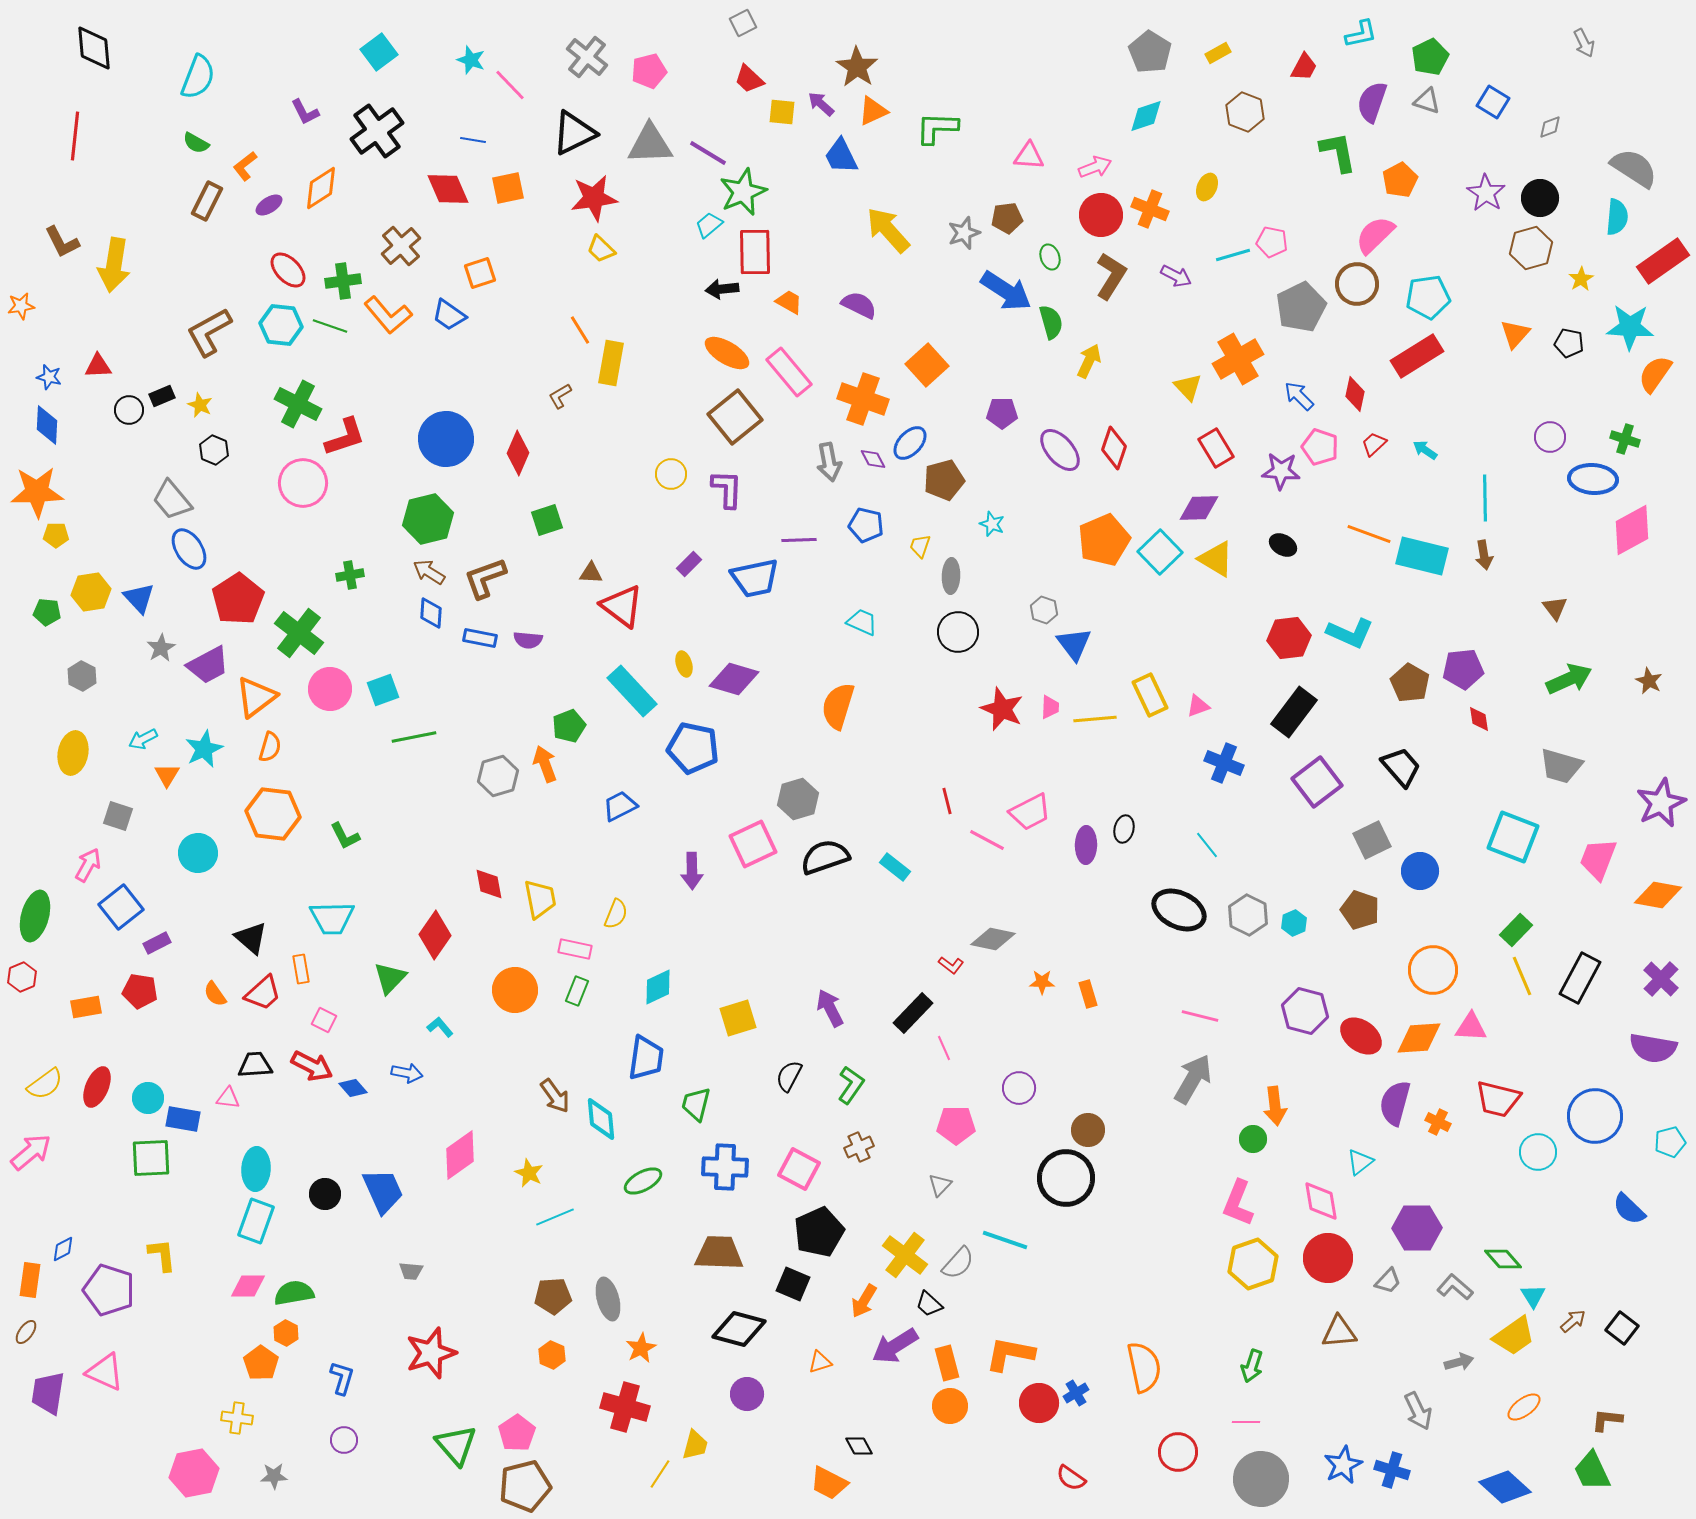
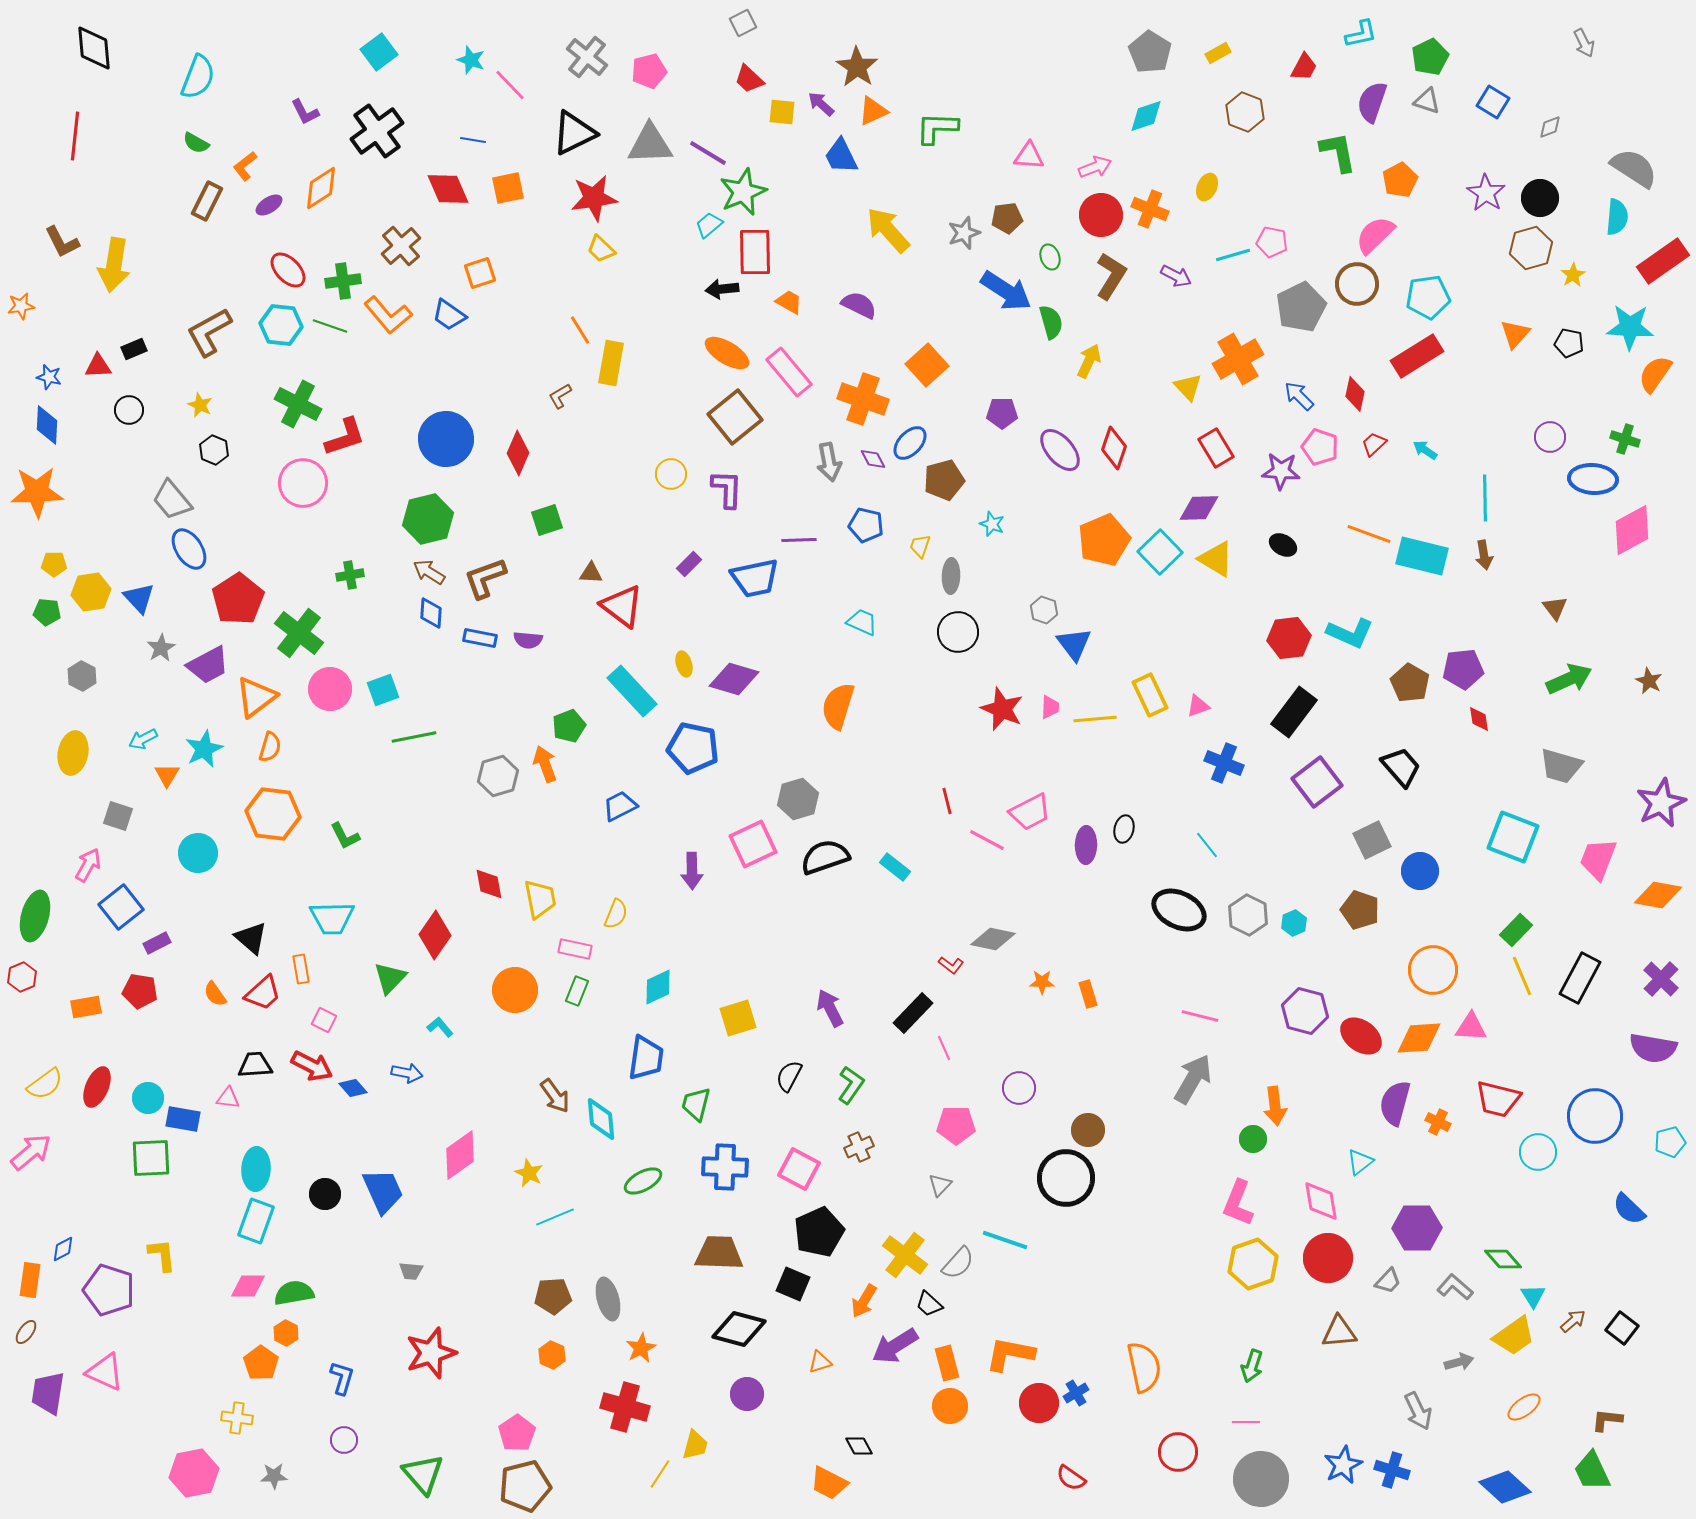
yellow star at (1581, 279): moved 8 px left, 4 px up
black rectangle at (162, 396): moved 28 px left, 47 px up
yellow pentagon at (56, 535): moved 2 px left, 29 px down
green triangle at (456, 1445): moved 33 px left, 29 px down
